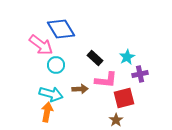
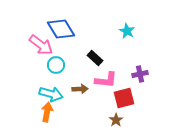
cyan star: moved 26 px up; rotated 14 degrees counterclockwise
